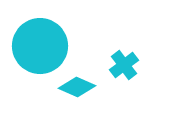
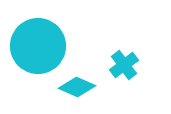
cyan circle: moved 2 px left
